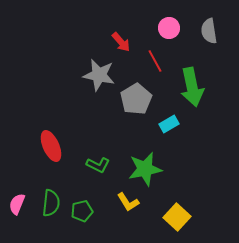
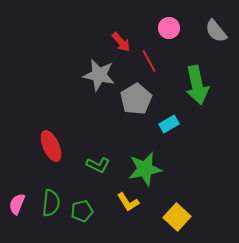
gray semicircle: moved 7 px right; rotated 30 degrees counterclockwise
red line: moved 6 px left
green arrow: moved 5 px right, 2 px up
